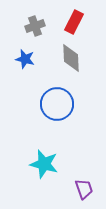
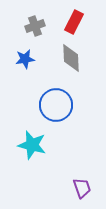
blue star: rotated 24 degrees counterclockwise
blue circle: moved 1 px left, 1 px down
cyan star: moved 12 px left, 19 px up
purple trapezoid: moved 2 px left, 1 px up
